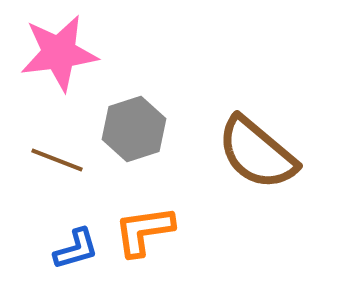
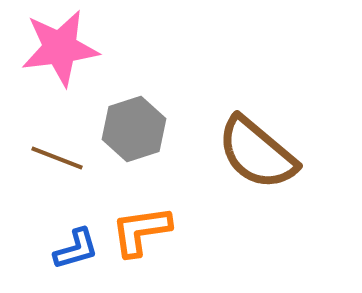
pink star: moved 1 px right, 5 px up
brown line: moved 2 px up
orange L-shape: moved 3 px left
